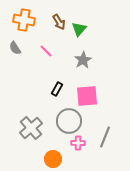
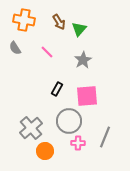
pink line: moved 1 px right, 1 px down
orange circle: moved 8 px left, 8 px up
